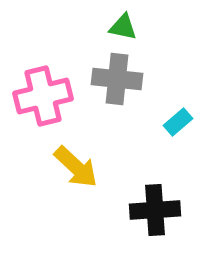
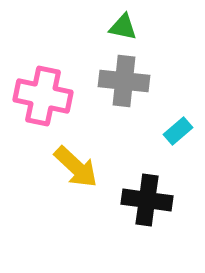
gray cross: moved 7 px right, 2 px down
pink cross: rotated 26 degrees clockwise
cyan rectangle: moved 9 px down
black cross: moved 8 px left, 10 px up; rotated 12 degrees clockwise
